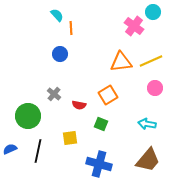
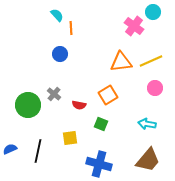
green circle: moved 11 px up
